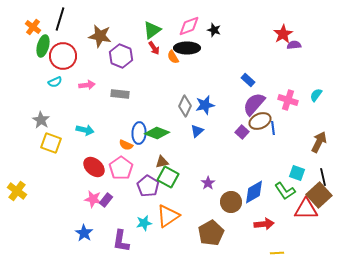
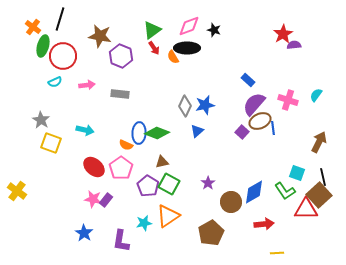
green square at (168, 177): moved 1 px right, 7 px down
